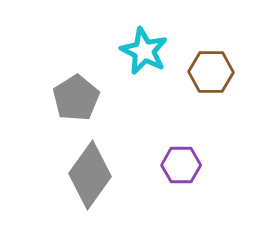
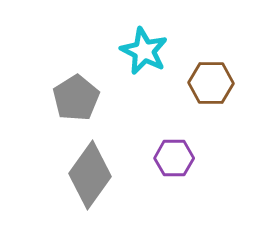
brown hexagon: moved 11 px down
purple hexagon: moved 7 px left, 7 px up
